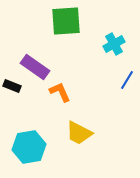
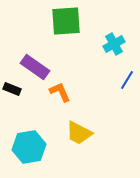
black rectangle: moved 3 px down
